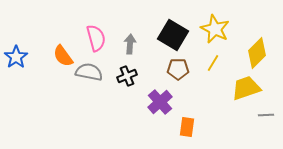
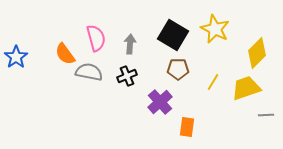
orange semicircle: moved 2 px right, 2 px up
yellow line: moved 19 px down
